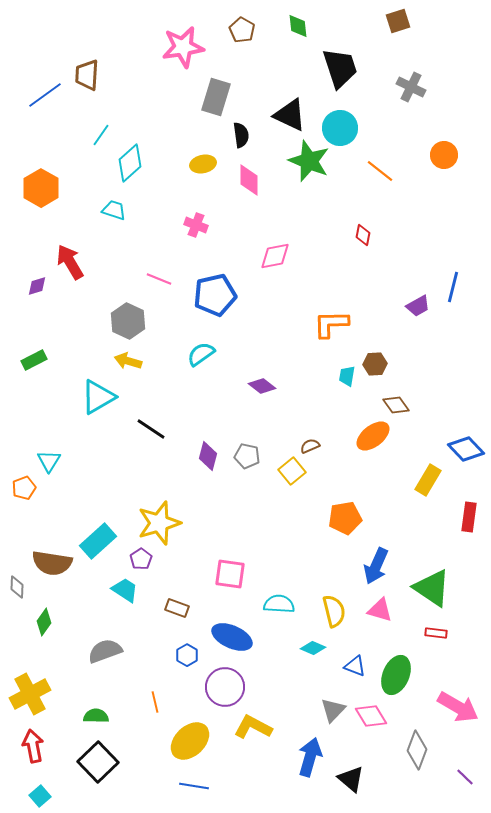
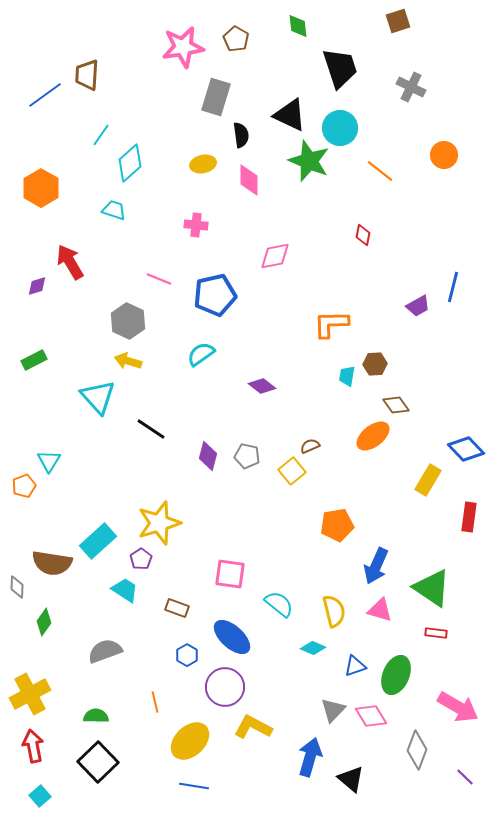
brown pentagon at (242, 30): moved 6 px left, 9 px down
pink cross at (196, 225): rotated 15 degrees counterclockwise
cyan triangle at (98, 397): rotated 42 degrees counterclockwise
orange pentagon at (24, 488): moved 2 px up
orange pentagon at (345, 518): moved 8 px left, 7 px down
cyan semicircle at (279, 604): rotated 36 degrees clockwise
blue ellipse at (232, 637): rotated 18 degrees clockwise
blue triangle at (355, 666): rotated 40 degrees counterclockwise
